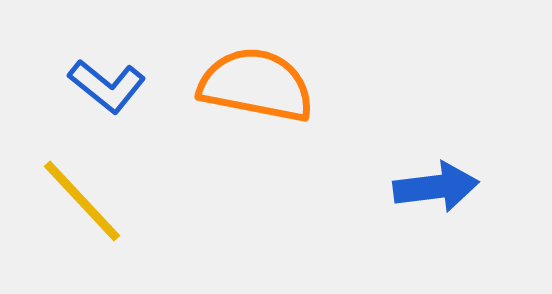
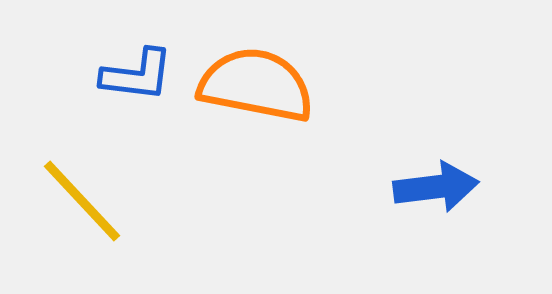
blue L-shape: moved 30 px right, 11 px up; rotated 32 degrees counterclockwise
